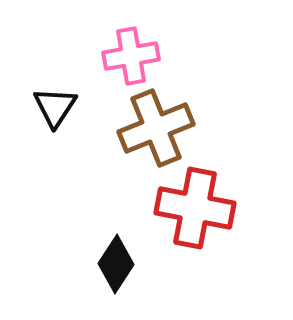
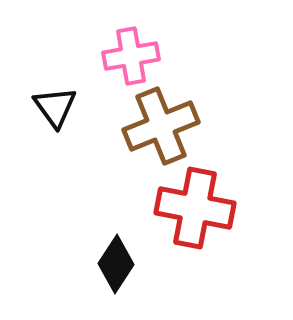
black triangle: rotated 9 degrees counterclockwise
brown cross: moved 5 px right, 2 px up
